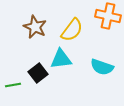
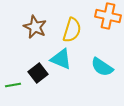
yellow semicircle: rotated 20 degrees counterclockwise
cyan triangle: rotated 30 degrees clockwise
cyan semicircle: rotated 15 degrees clockwise
